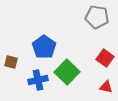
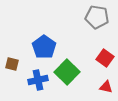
brown square: moved 1 px right, 2 px down
